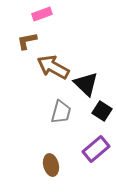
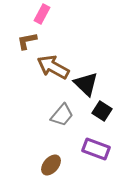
pink rectangle: rotated 42 degrees counterclockwise
gray trapezoid: moved 1 px right, 3 px down; rotated 25 degrees clockwise
purple rectangle: rotated 60 degrees clockwise
brown ellipse: rotated 55 degrees clockwise
